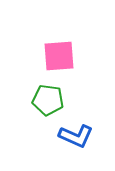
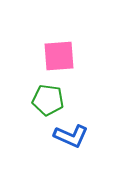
blue L-shape: moved 5 px left
